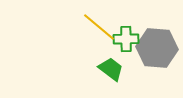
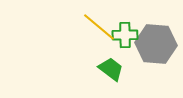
green cross: moved 1 px left, 4 px up
gray hexagon: moved 1 px left, 4 px up
